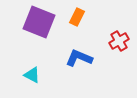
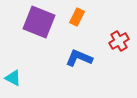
cyan triangle: moved 19 px left, 3 px down
